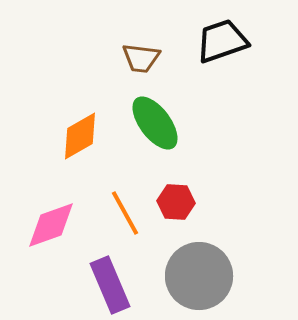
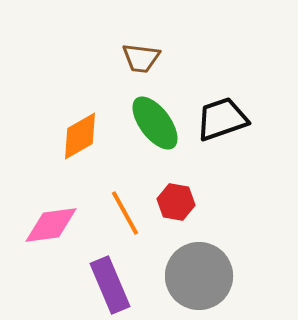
black trapezoid: moved 78 px down
red hexagon: rotated 6 degrees clockwise
pink diamond: rotated 12 degrees clockwise
